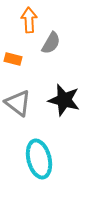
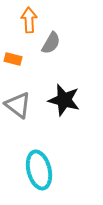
gray triangle: moved 2 px down
cyan ellipse: moved 11 px down
